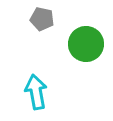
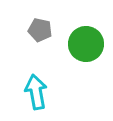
gray pentagon: moved 2 px left, 11 px down
